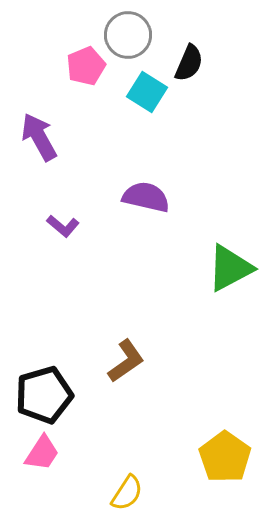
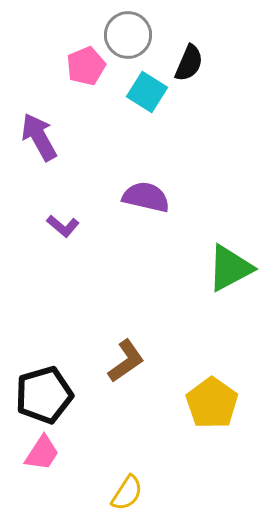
yellow pentagon: moved 13 px left, 54 px up
